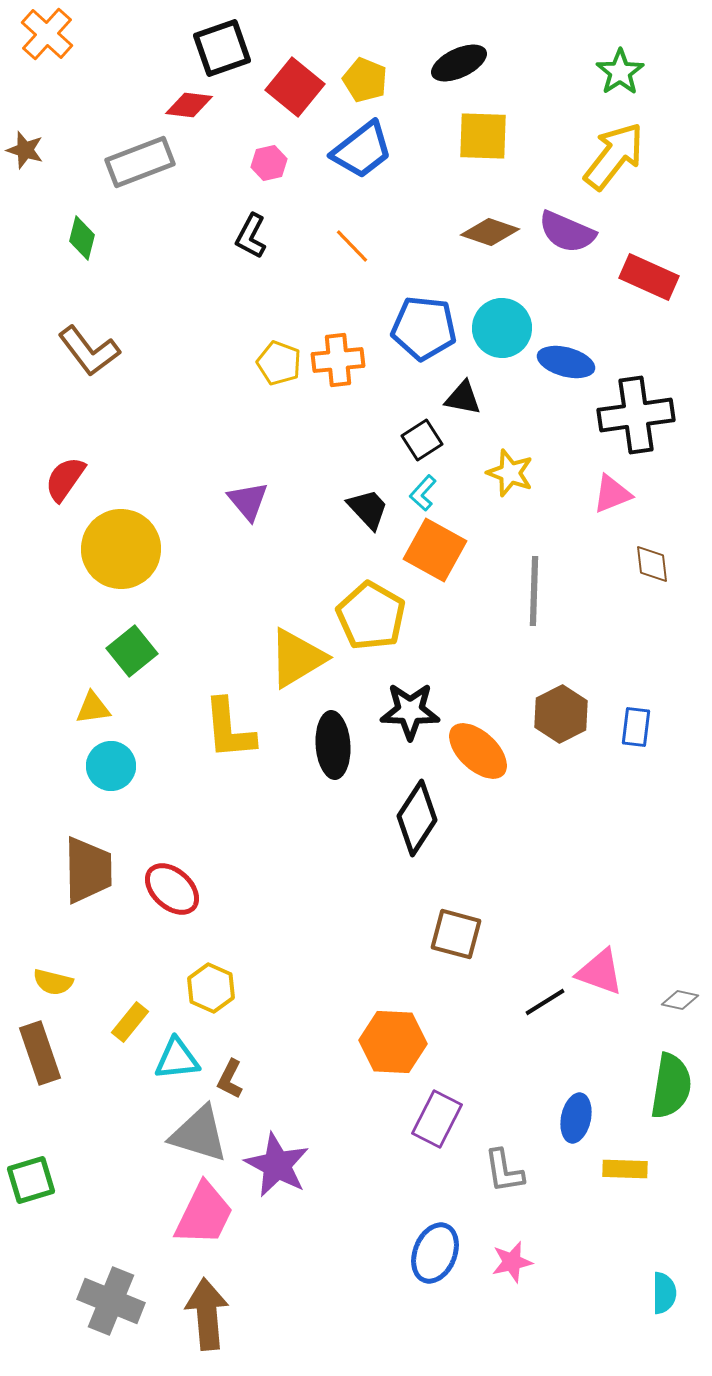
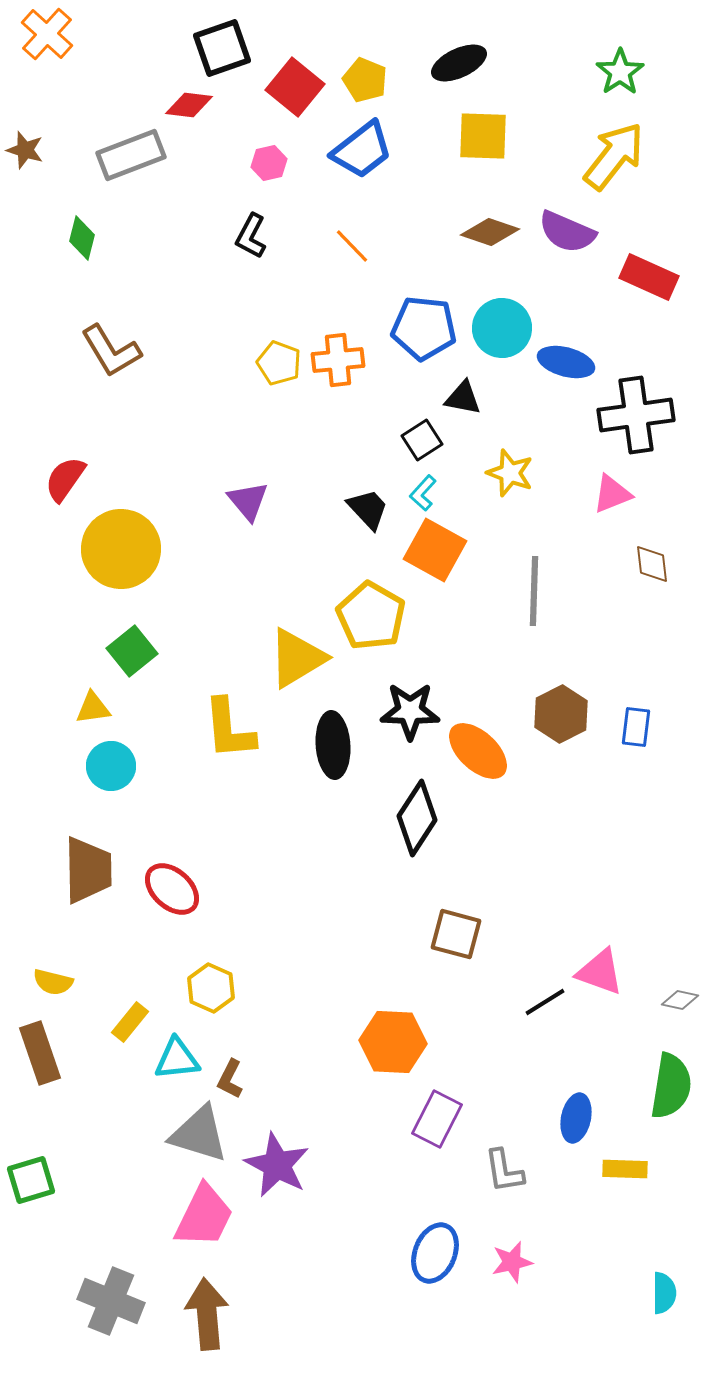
gray rectangle at (140, 162): moved 9 px left, 7 px up
brown L-shape at (89, 351): moved 22 px right; rotated 6 degrees clockwise
pink trapezoid at (204, 1214): moved 2 px down
